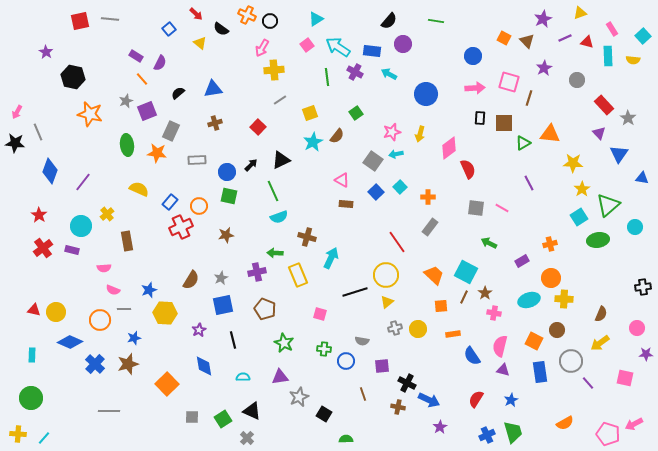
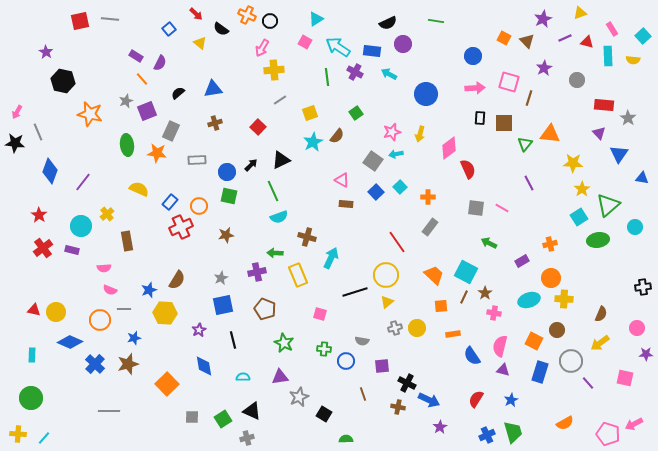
black semicircle at (389, 21): moved 1 px left, 2 px down; rotated 24 degrees clockwise
pink square at (307, 45): moved 2 px left, 3 px up; rotated 24 degrees counterclockwise
black hexagon at (73, 77): moved 10 px left, 4 px down
red rectangle at (604, 105): rotated 42 degrees counterclockwise
green triangle at (523, 143): moved 2 px right, 1 px down; rotated 21 degrees counterclockwise
brown semicircle at (191, 280): moved 14 px left
pink semicircle at (113, 290): moved 3 px left
yellow circle at (418, 329): moved 1 px left, 1 px up
blue rectangle at (540, 372): rotated 25 degrees clockwise
gray cross at (247, 438): rotated 32 degrees clockwise
